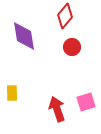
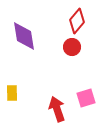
red diamond: moved 12 px right, 5 px down
pink square: moved 4 px up
